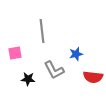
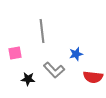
gray L-shape: rotated 15 degrees counterclockwise
